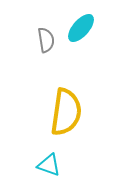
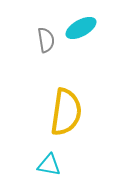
cyan ellipse: rotated 20 degrees clockwise
cyan triangle: rotated 10 degrees counterclockwise
